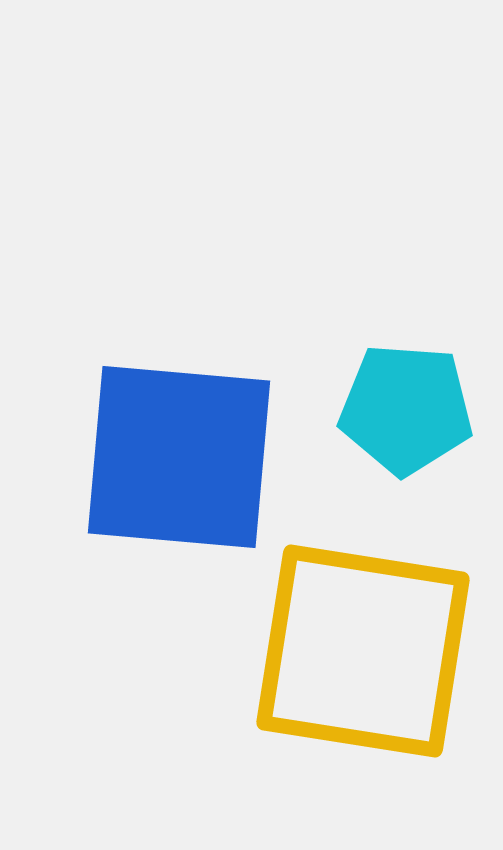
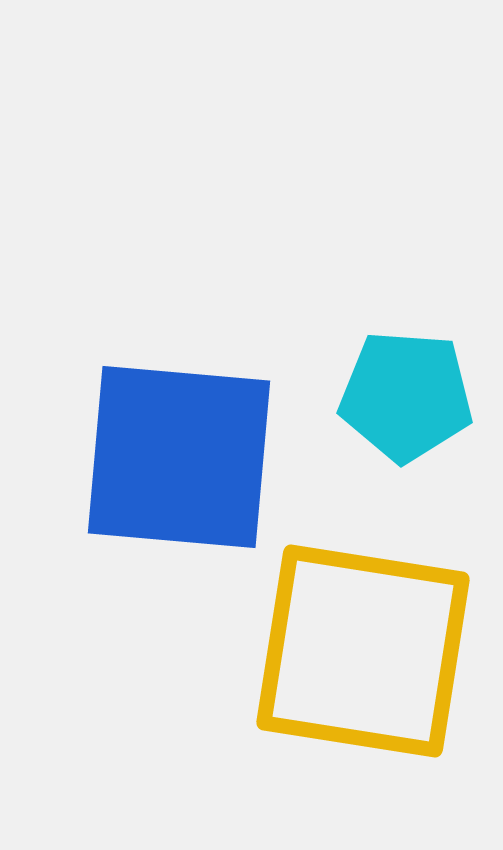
cyan pentagon: moved 13 px up
